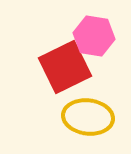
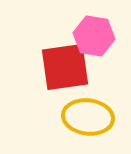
red square: rotated 18 degrees clockwise
